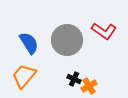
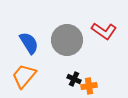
orange cross: rotated 21 degrees clockwise
